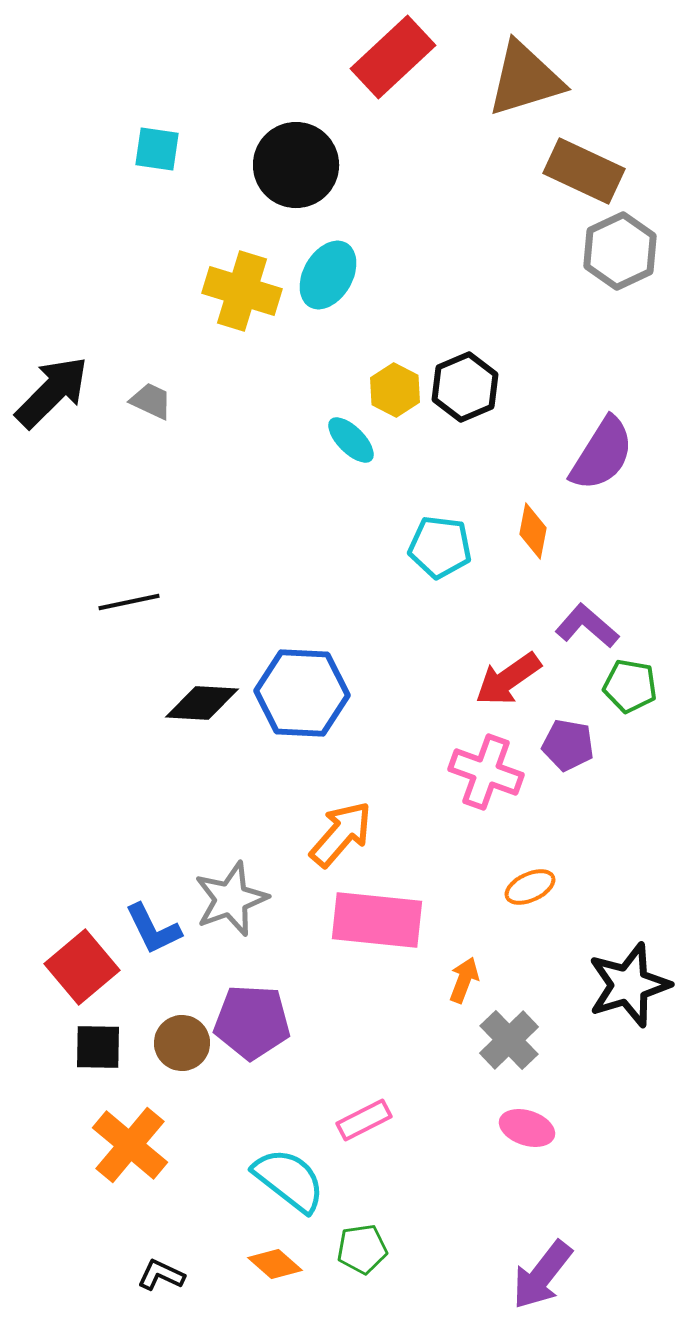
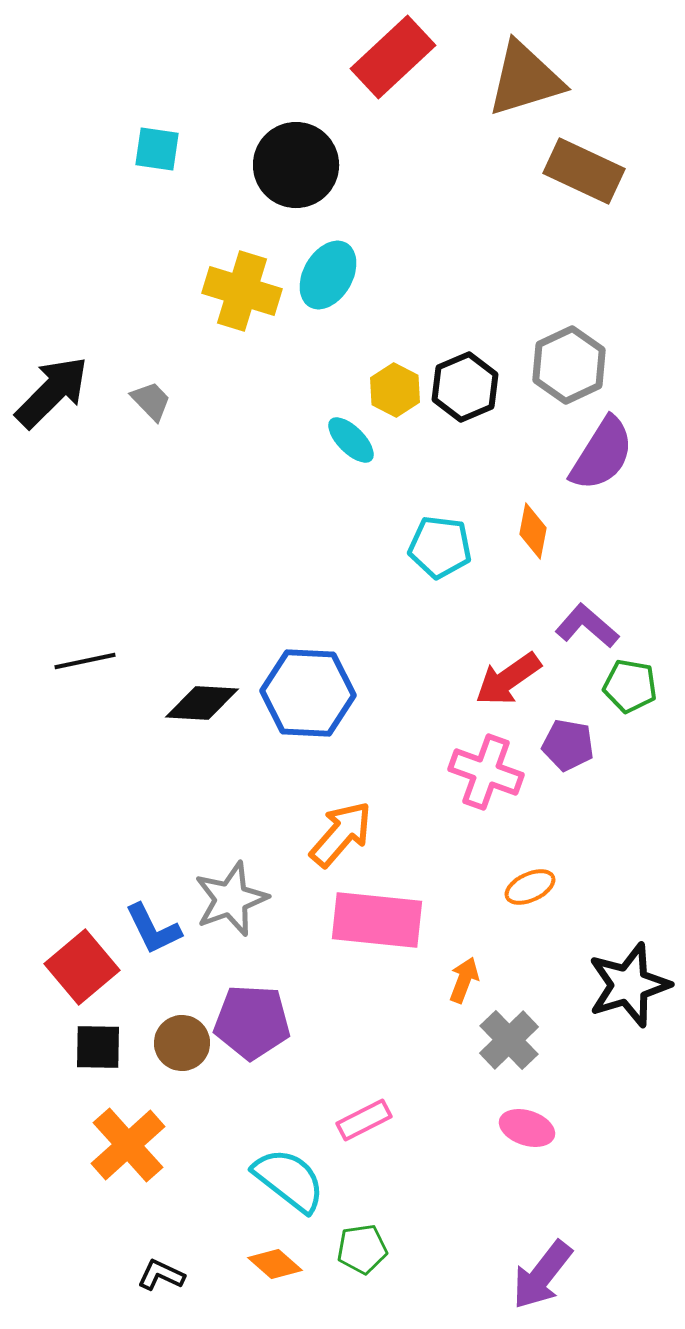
gray hexagon at (620, 251): moved 51 px left, 114 px down
gray trapezoid at (151, 401): rotated 21 degrees clockwise
black line at (129, 602): moved 44 px left, 59 px down
blue hexagon at (302, 693): moved 6 px right
orange cross at (130, 1145): moved 2 px left; rotated 8 degrees clockwise
